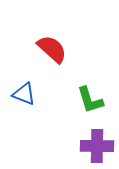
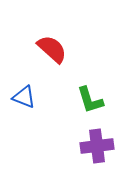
blue triangle: moved 3 px down
purple cross: rotated 8 degrees counterclockwise
